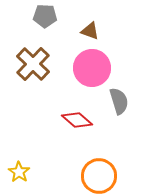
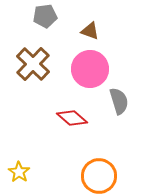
gray pentagon: rotated 10 degrees counterclockwise
pink circle: moved 2 px left, 1 px down
red diamond: moved 5 px left, 2 px up
